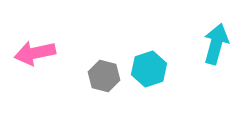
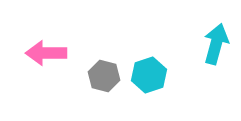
pink arrow: moved 11 px right; rotated 12 degrees clockwise
cyan hexagon: moved 6 px down
